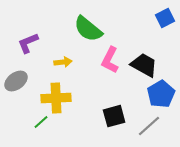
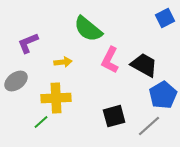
blue pentagon: moved 2 px right, 1 px down
